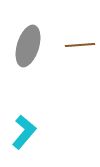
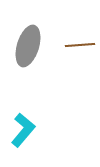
cyan L-shape: moved 1 px left, 2 px up
